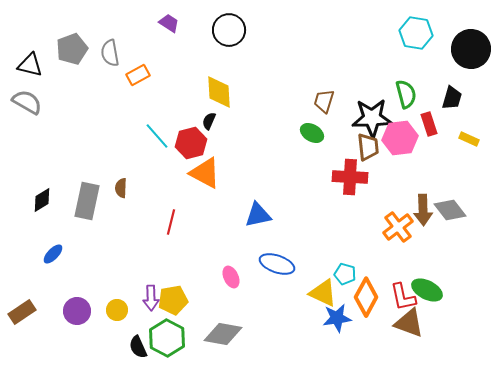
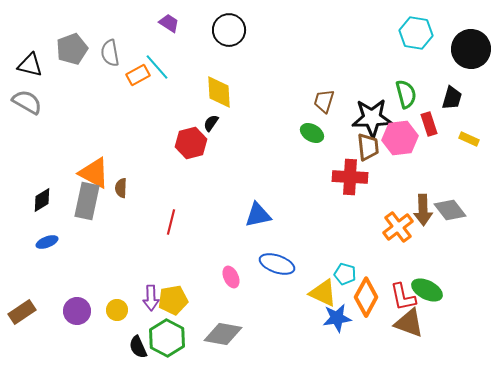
black semicircle at (209, 121): moved 2 px right, 2 px down; rotated 12 degrees clockwise
cyan line at (157, 136): moved 69 px up
orange triangle at (205, 173): moved 111 px left
blue ellipse at (53, 254): moved 6 px left, 12 px up; rotated 25 degrees clockwise
